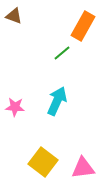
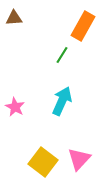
brown triangle: moved 2 px down; rotated 24 degrees counterclockwise
green line: moved 2 px down; rotated 18 degrees counterclockwise
cyan arrow: moved 5 px right
pink star: rotated 24 degrees clockwise
pink triangle: moved 4 px left, 9 px up; rotated 40 degrees counterclockwise
